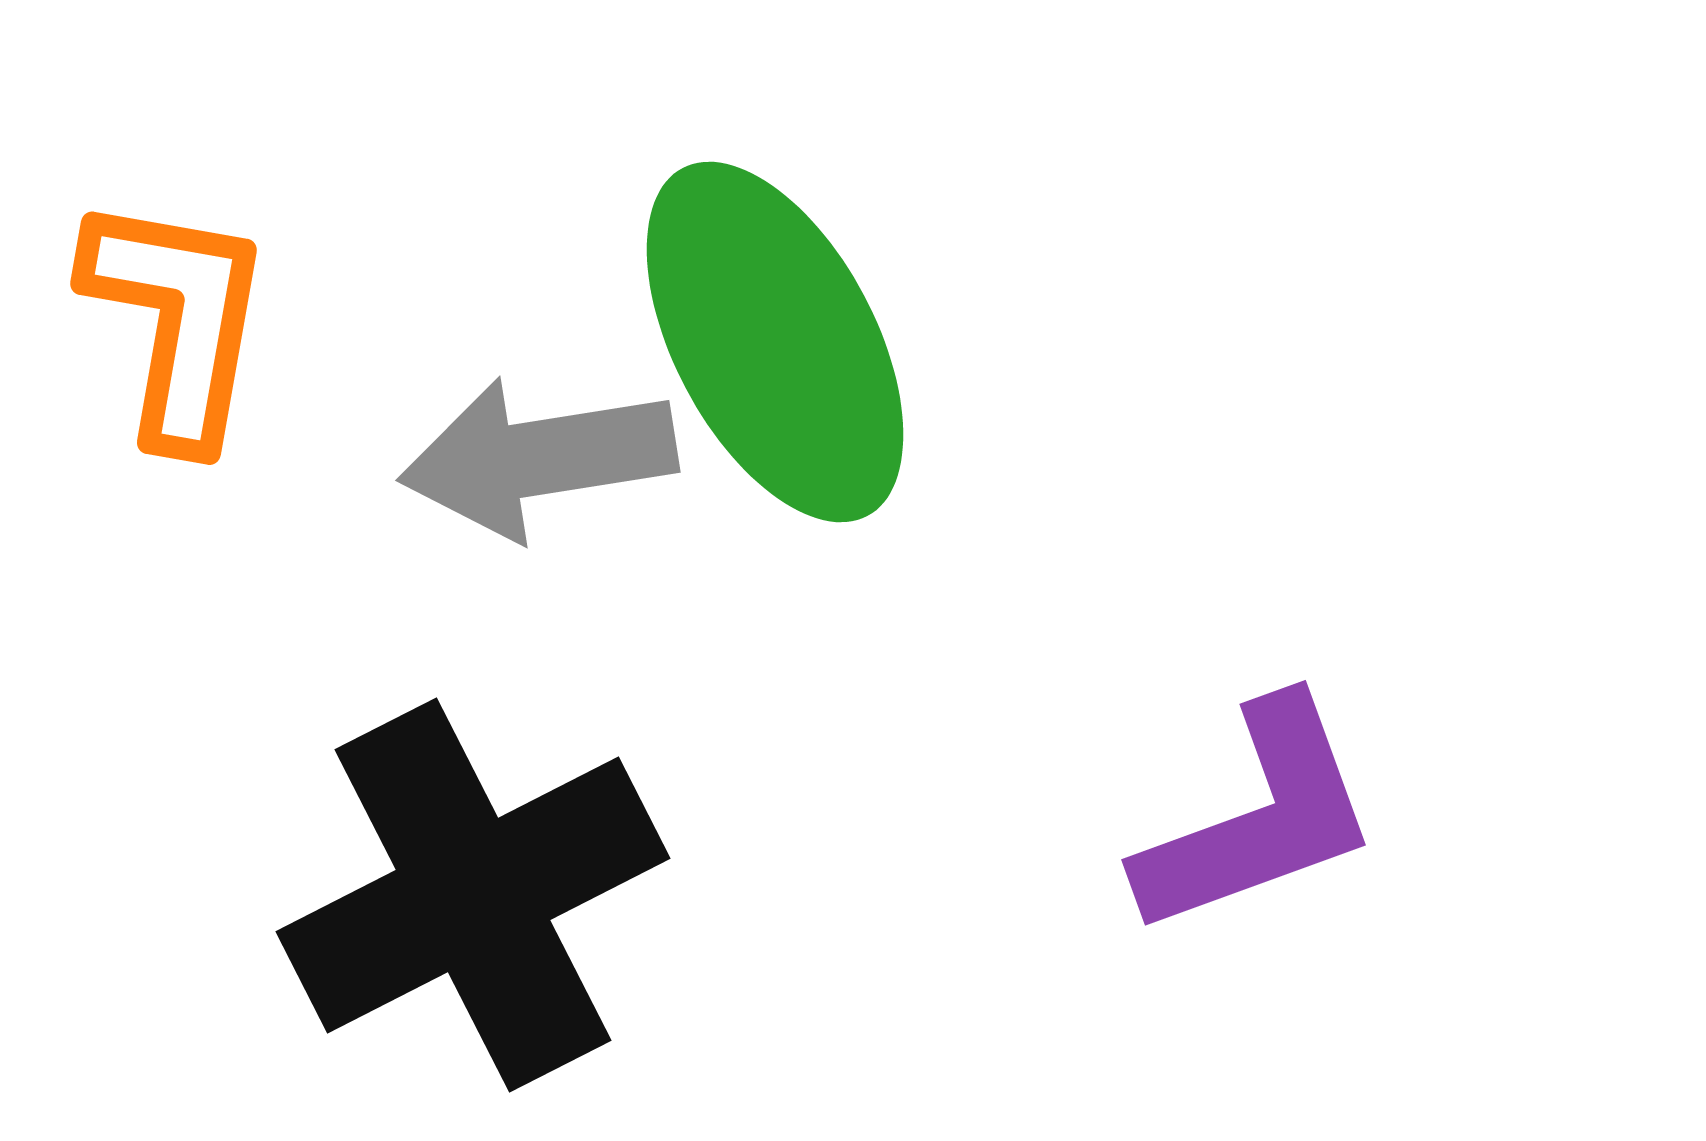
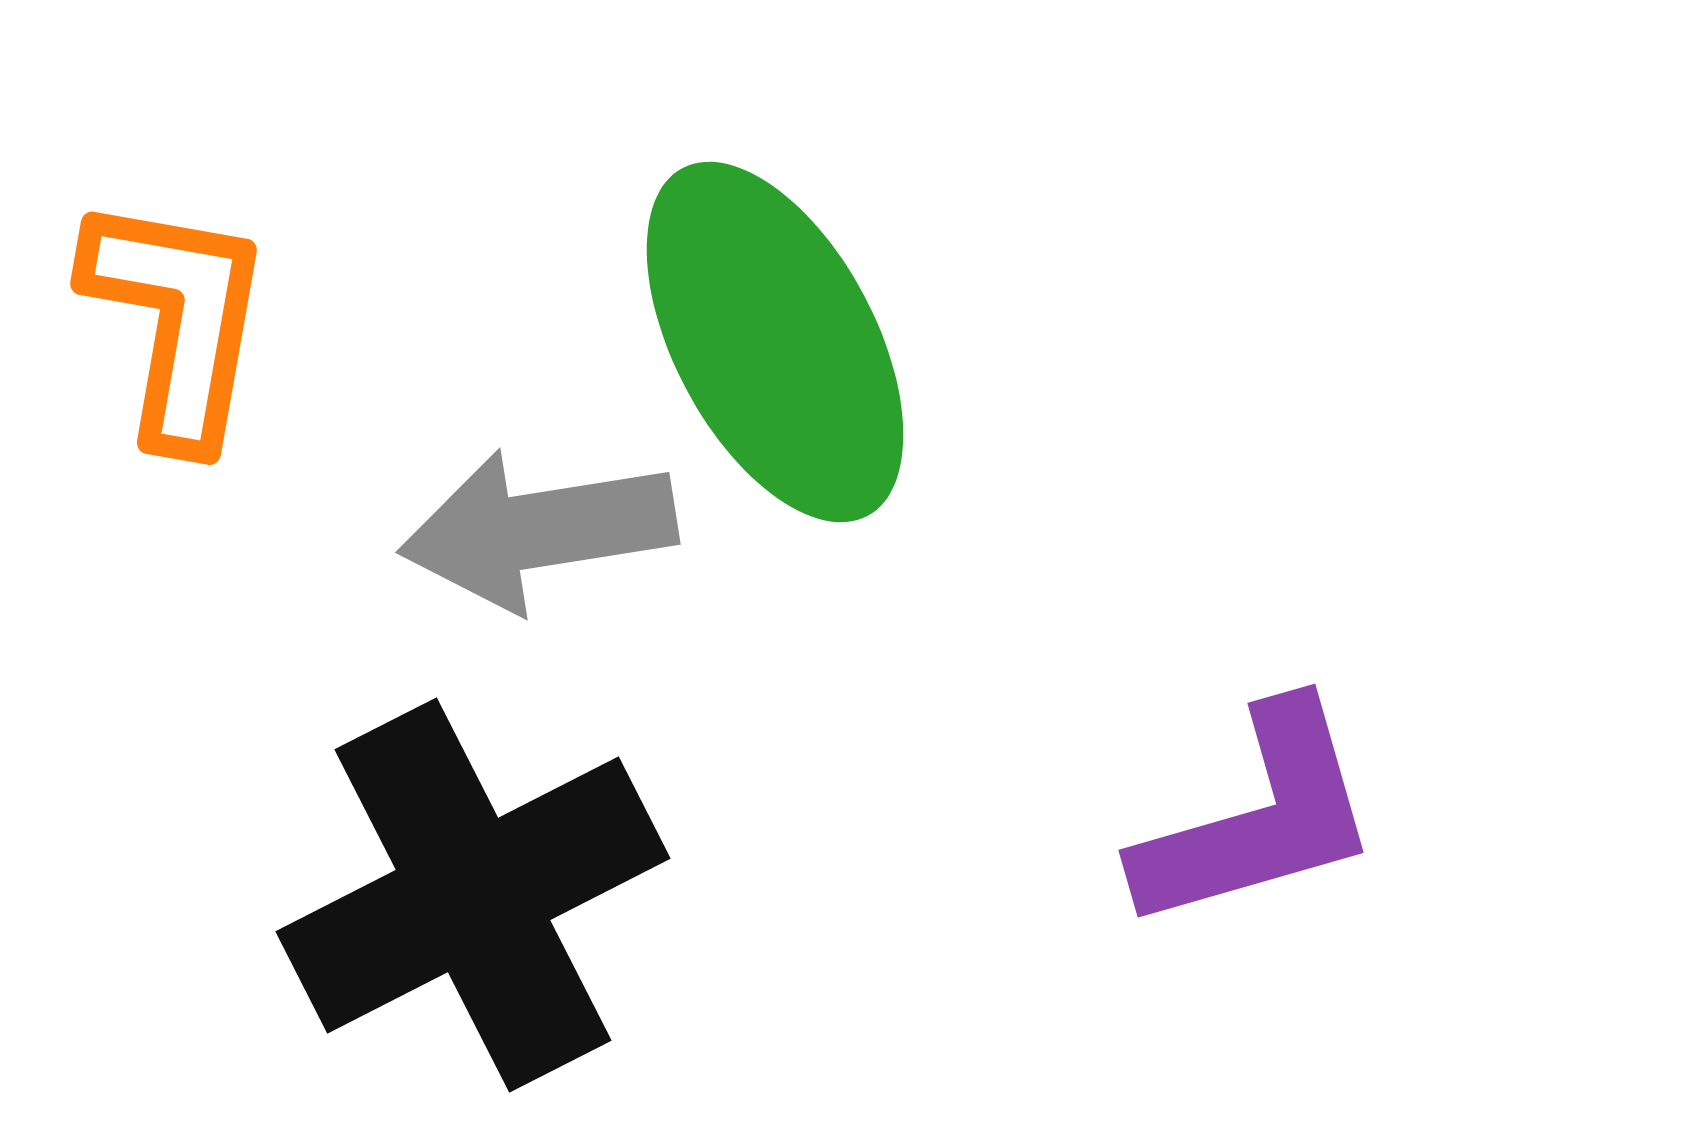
gray arrow: moved 72 px down
purple L-shape: rotated 4 degrees clockwise
